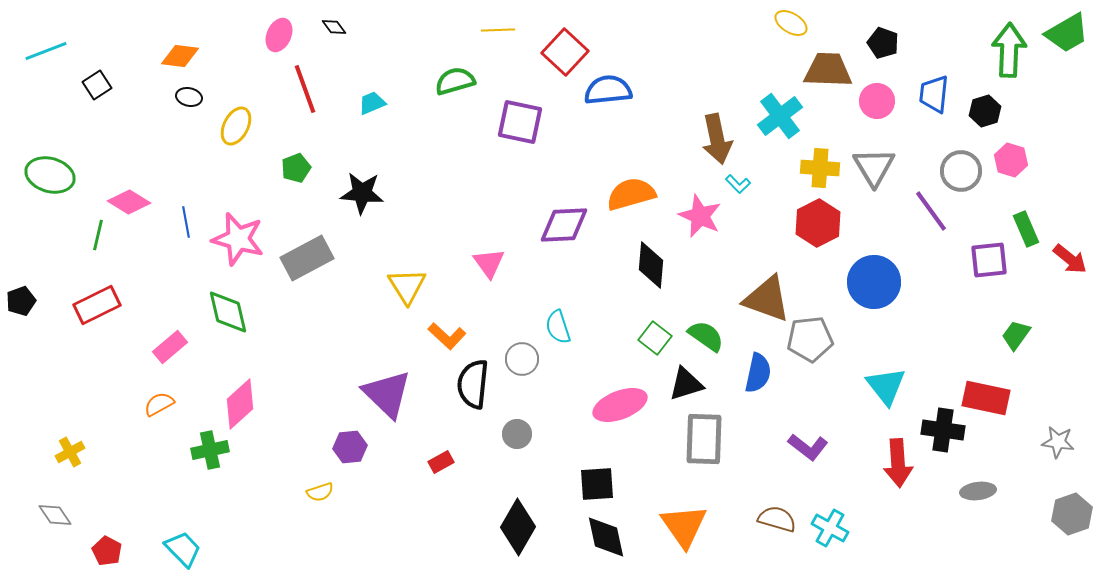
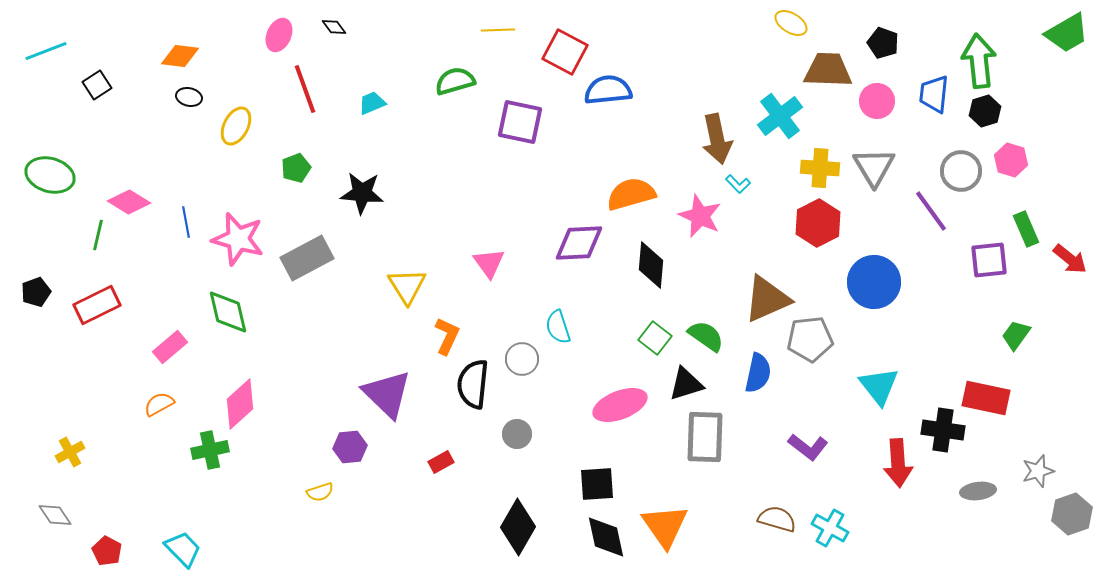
green arrow at (1009, 50): moved 30 px left, 11 px down; rotated 8 degrees counterclockwise
red square at (565, 52): rotated 15 degrees counterclockwise
purple diamond at (564, 225): moved 15 px right, 18 px down
brown triangle at (767, 299): rotated 44 degrees counterclockwise
black pentagon at (21, 301): moved 15 px right, 9 px up
orange L-shape at (447, 336): rotated 108 degrees counterclockwise
cyan triangle at (886, 386): moved 7 px left
gray rectangle at (704, 439): moved 1 px right, 2 px up
gray star at (1058, 442): moved 20 px left, 29 px down; rotated 24 degrees counterclockwise
orange triangle at (684, 526): moved 19 px left
